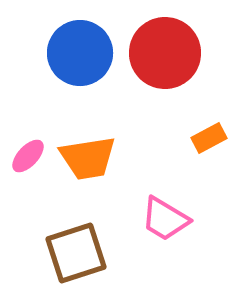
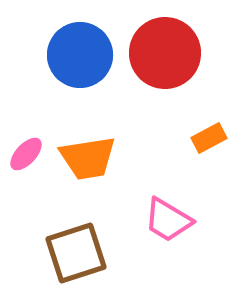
blue circle: moved 2 px down
pink ellipse: moved 2 px left, 2 px up
pink trapezoid: moved 3 px right, 1 px down
